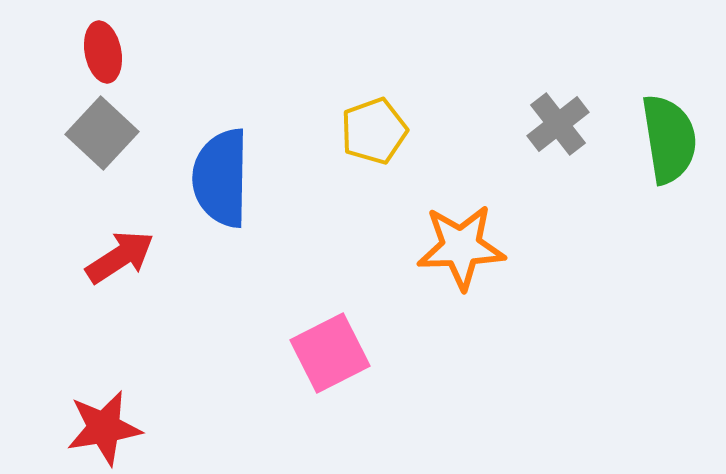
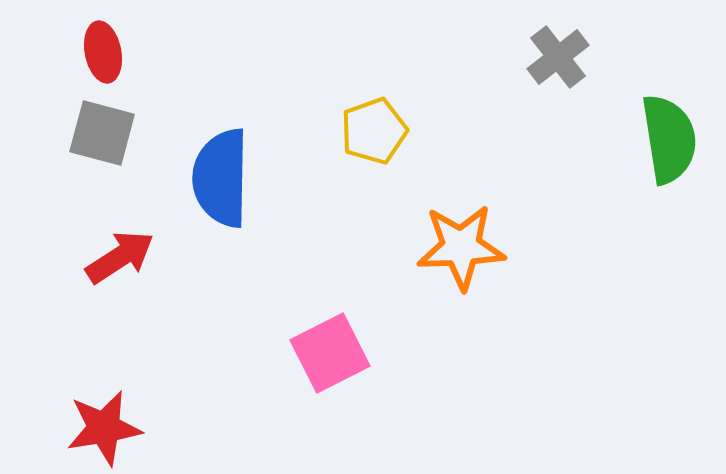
gray cross: moved 67 px up
gray square: rotated 28 degrees counterclockwise
